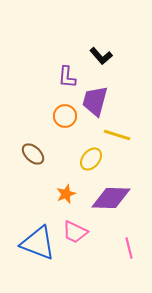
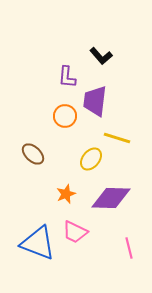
purple trapezoid: rotated 8 degrees counterclockwise
yellow line: moved 3 px down
